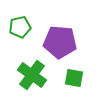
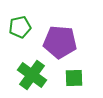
green square: rotated 12 degrees counterclockwise
